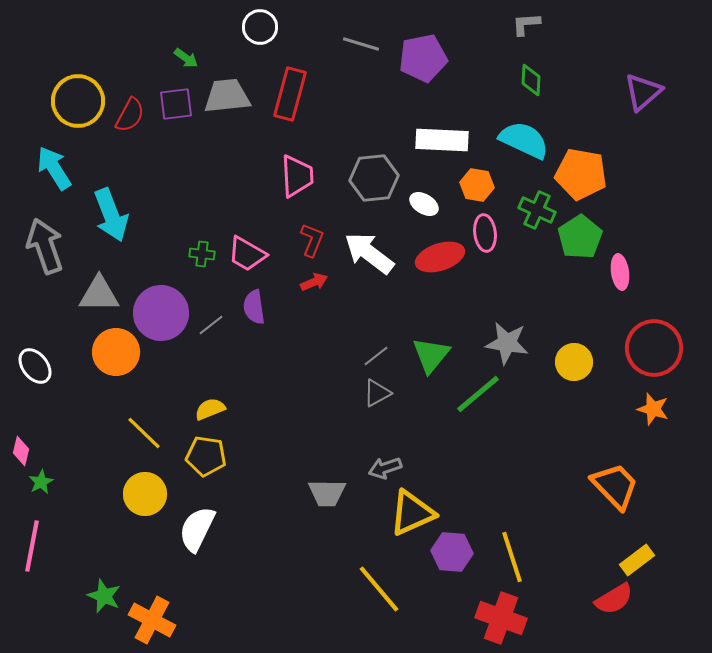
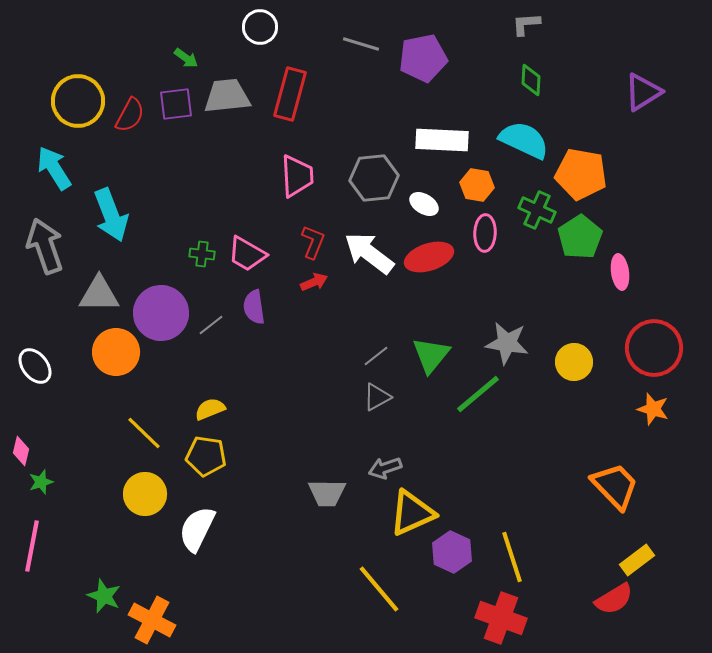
purple triangle at (643, 92): rotated 9 degrees clockwise
pink ellipse at (485, 233): rotated 9 degrees clockwise
red L-shape at (312, 240): moved 1 px right, 2 px down
red ellipse at (440, 257): moved 11 px left
gray triangle at (377, 393): moved 4 px down
green star at (41, 482): rotated 10 degrees clockwise
purple hexagon at (452, 552): rotated 21 degrees clockwise
